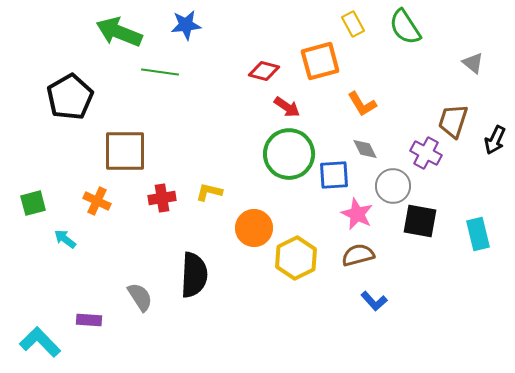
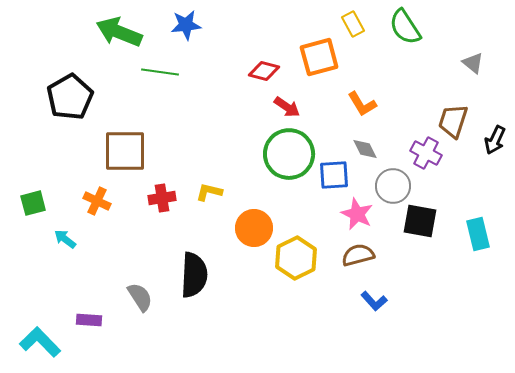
orange square: moved 1 px left, 4 px up
